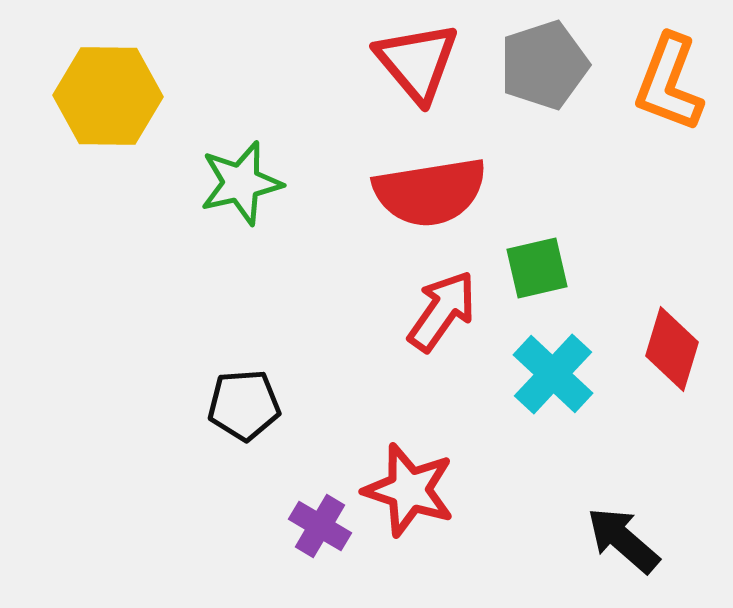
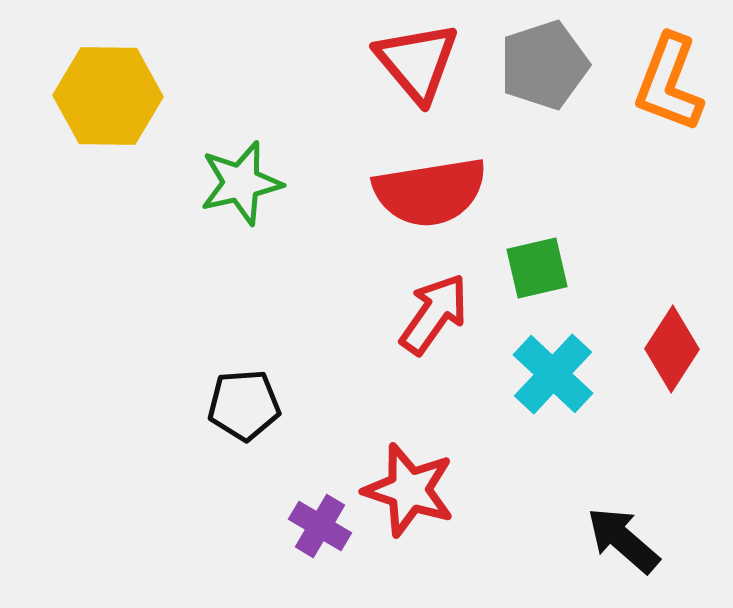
red arrow: moved 8 px left, 3 px down
red diamond: rotated 16 degrees clockwise
